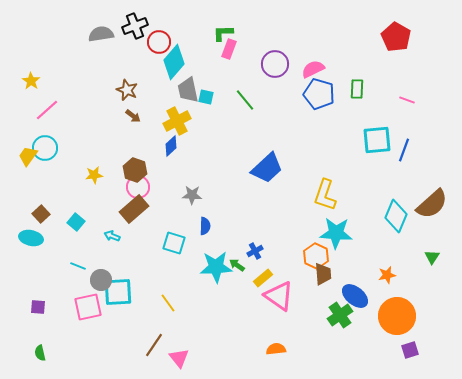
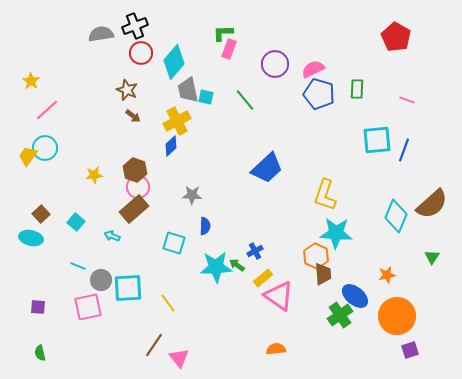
red circle at (159, 42): moved 18 px left, 11 px down
cyan square at (118, 292): moved 10 px right, 4 px up
